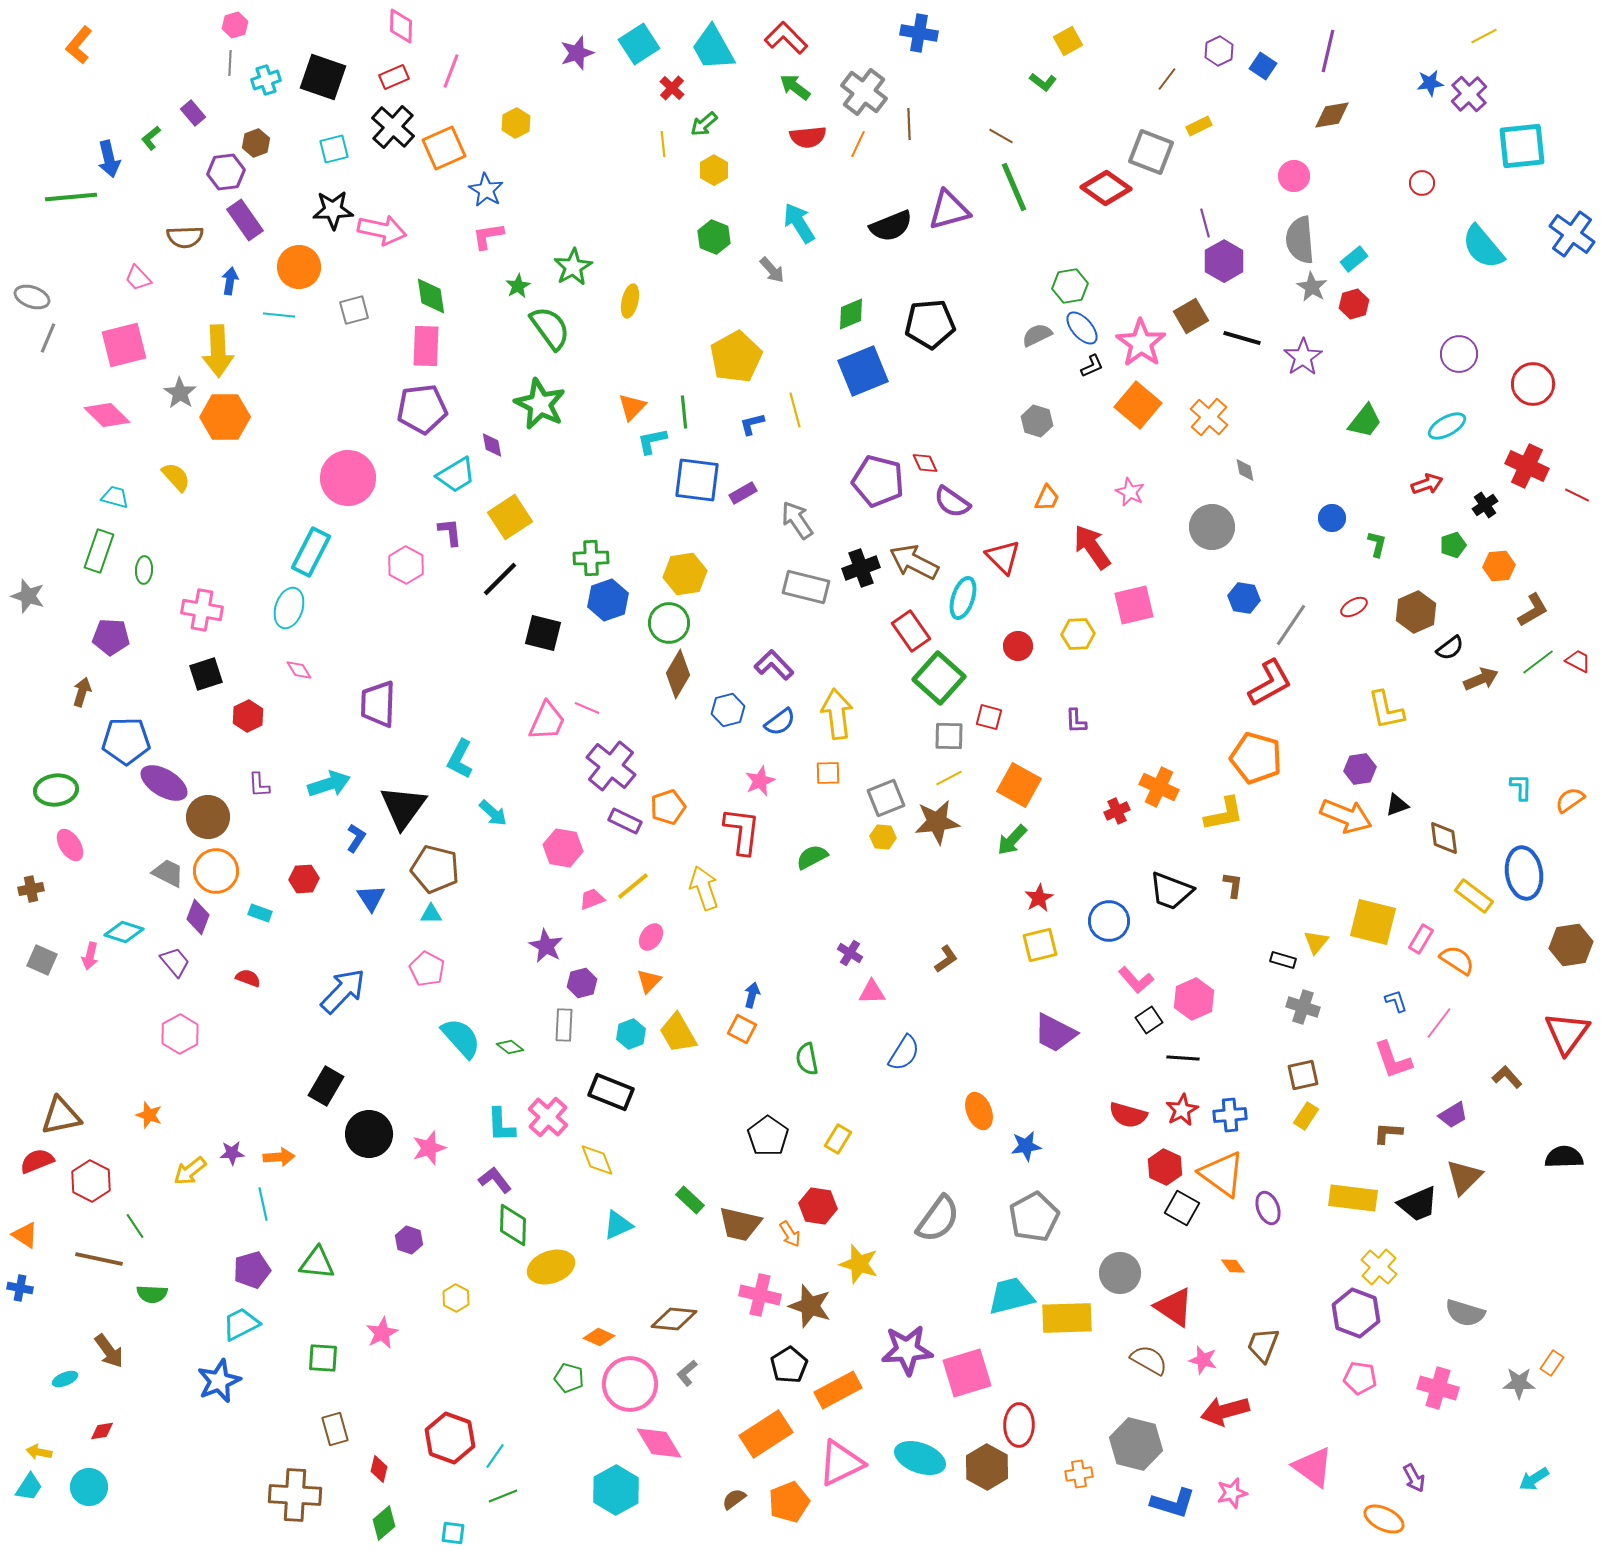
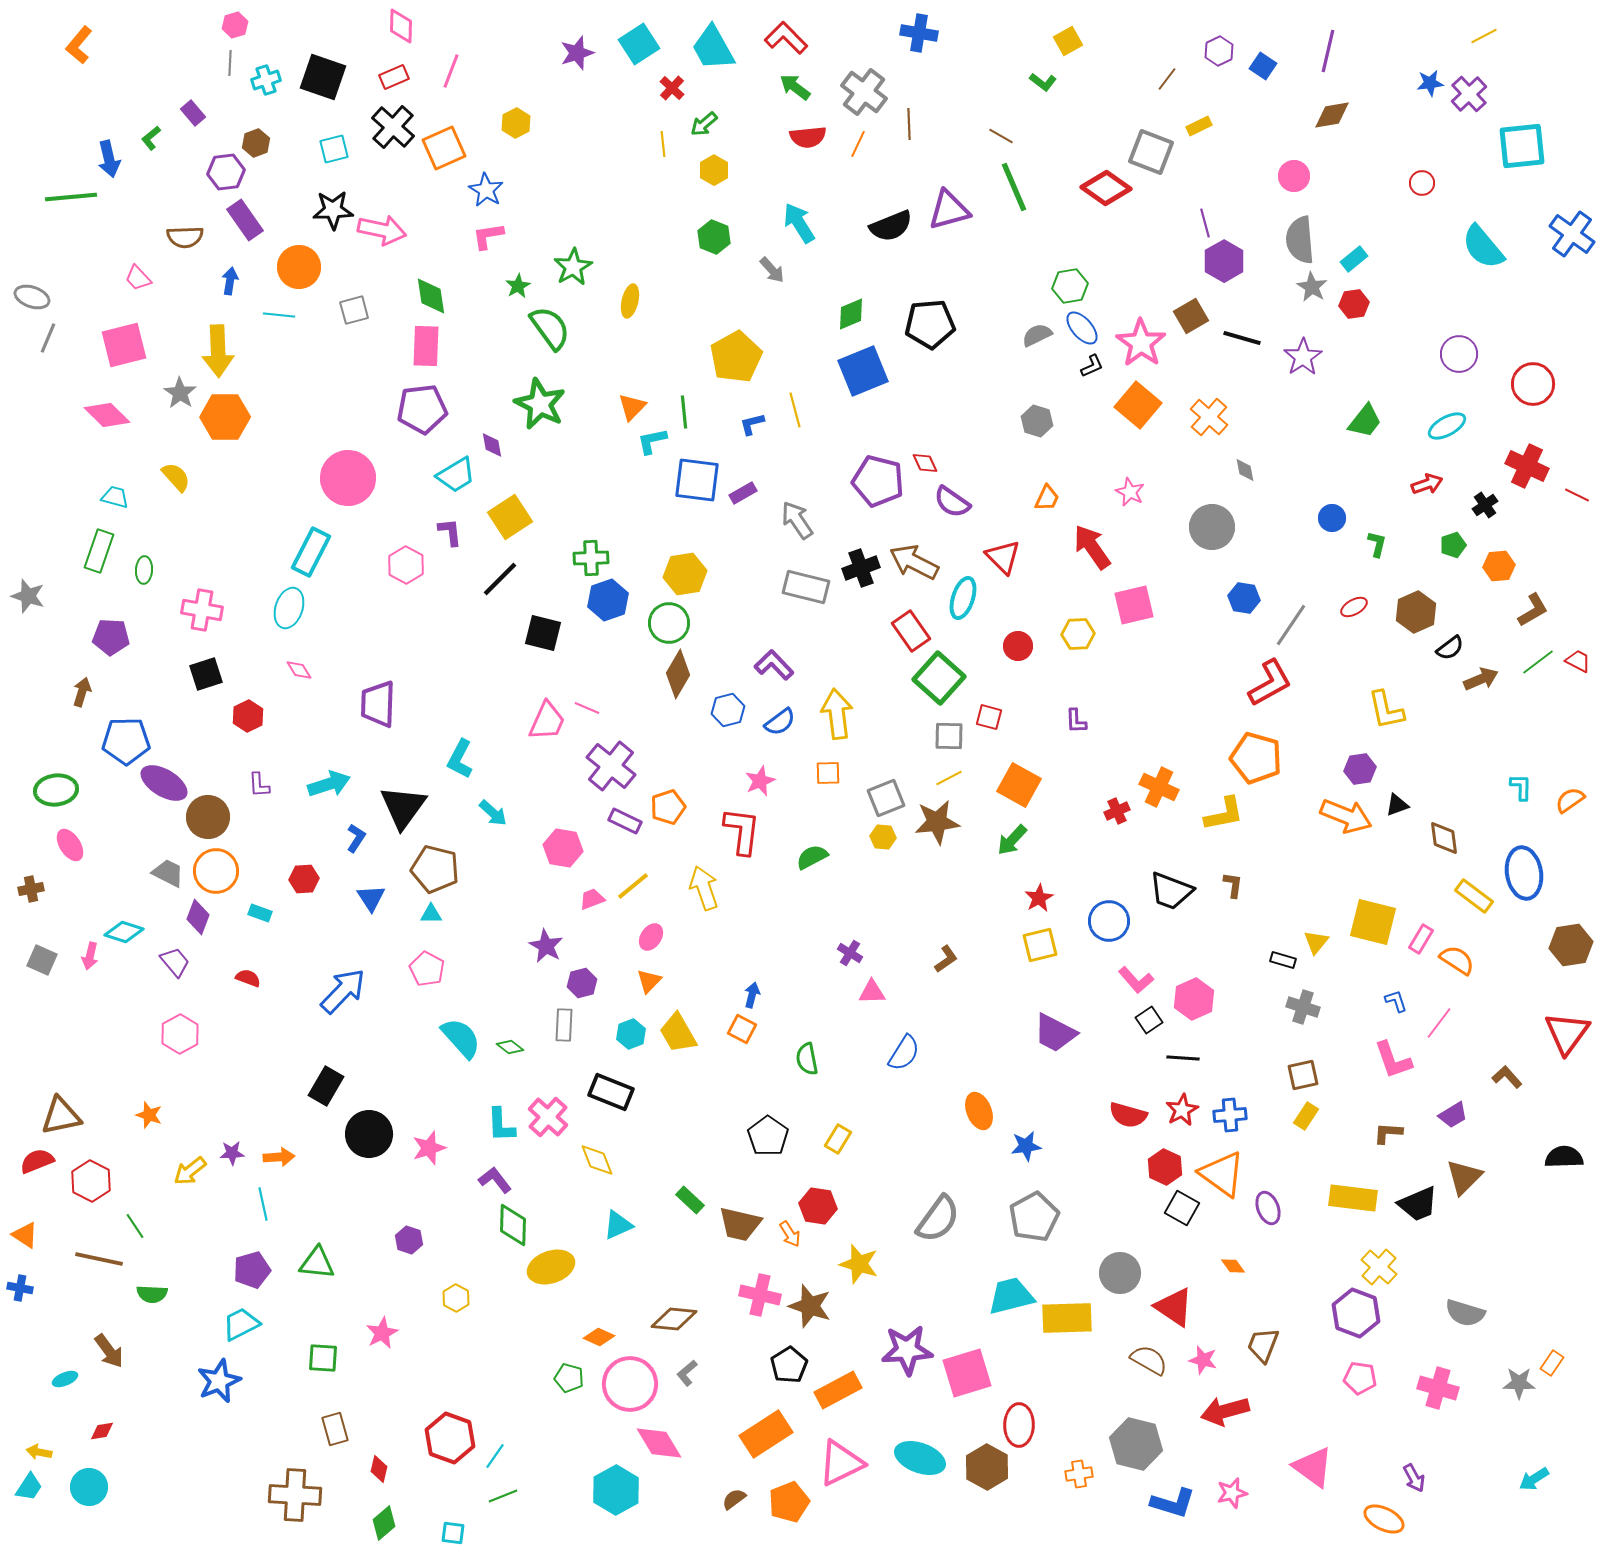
red hexagon at (1354, 304): rotated 8 degrees clockwise
